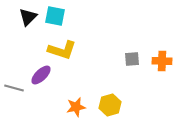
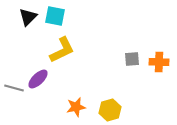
yellow L-shape: rotated 44 degrees counterclockwise
orange cross: moved 3 px left, 1 px down
purple ellipse: moved 3 px left, 4 px down
yellow hexagon: moved 5 px down
